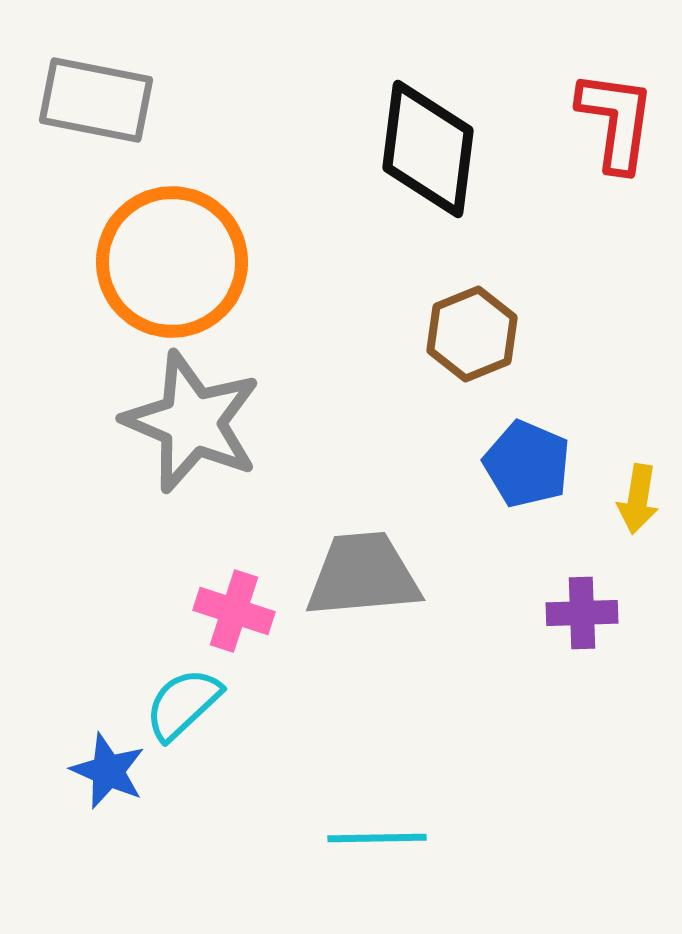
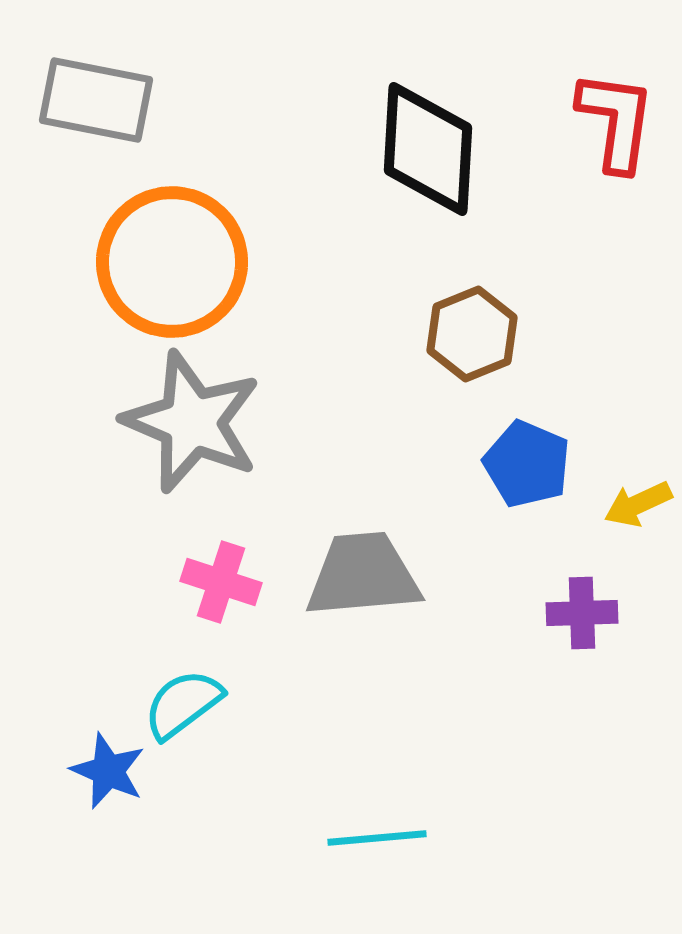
black diamond: rotated 4 degrees counterclockwise
yellow arrow: moved 5 px down; rotated 56 degrees clockwise
pink cross: moved 13 px left, 29 px up
cyan semicircle: rotated 6 degrees clockwise
cyan line: rotated 4 degrees counterclockwise
